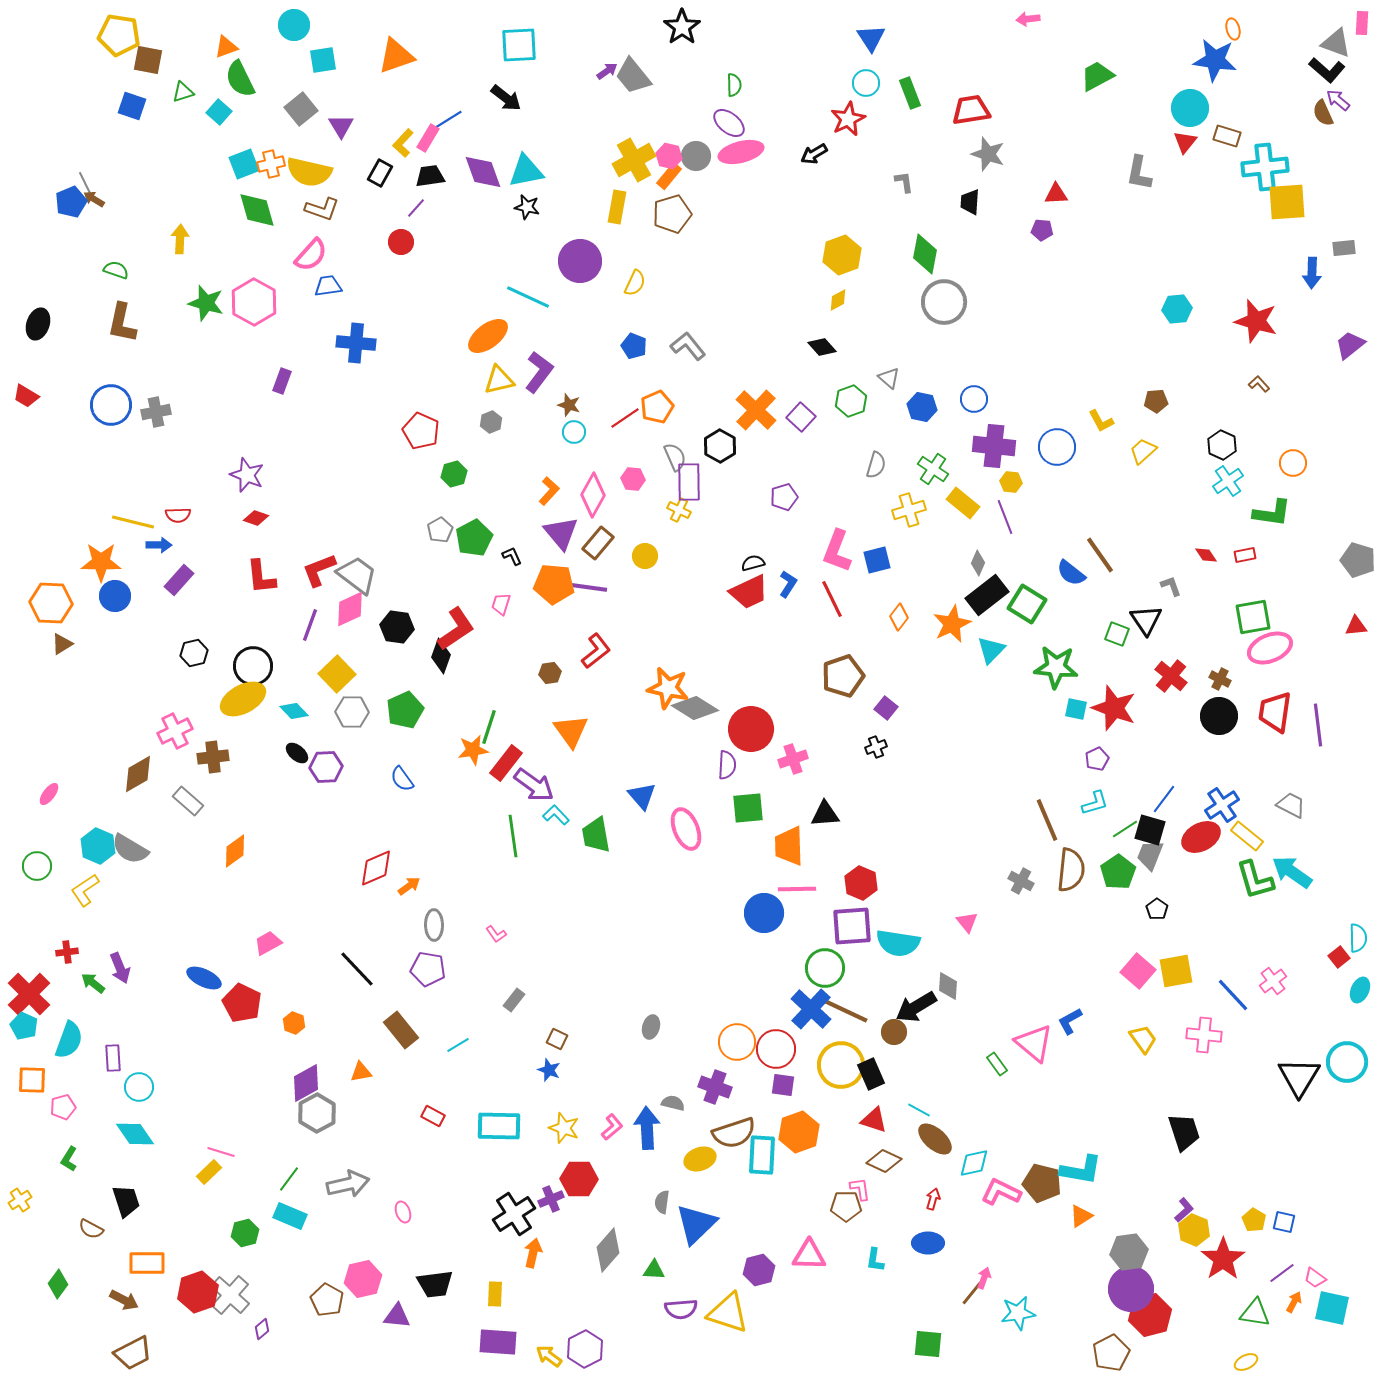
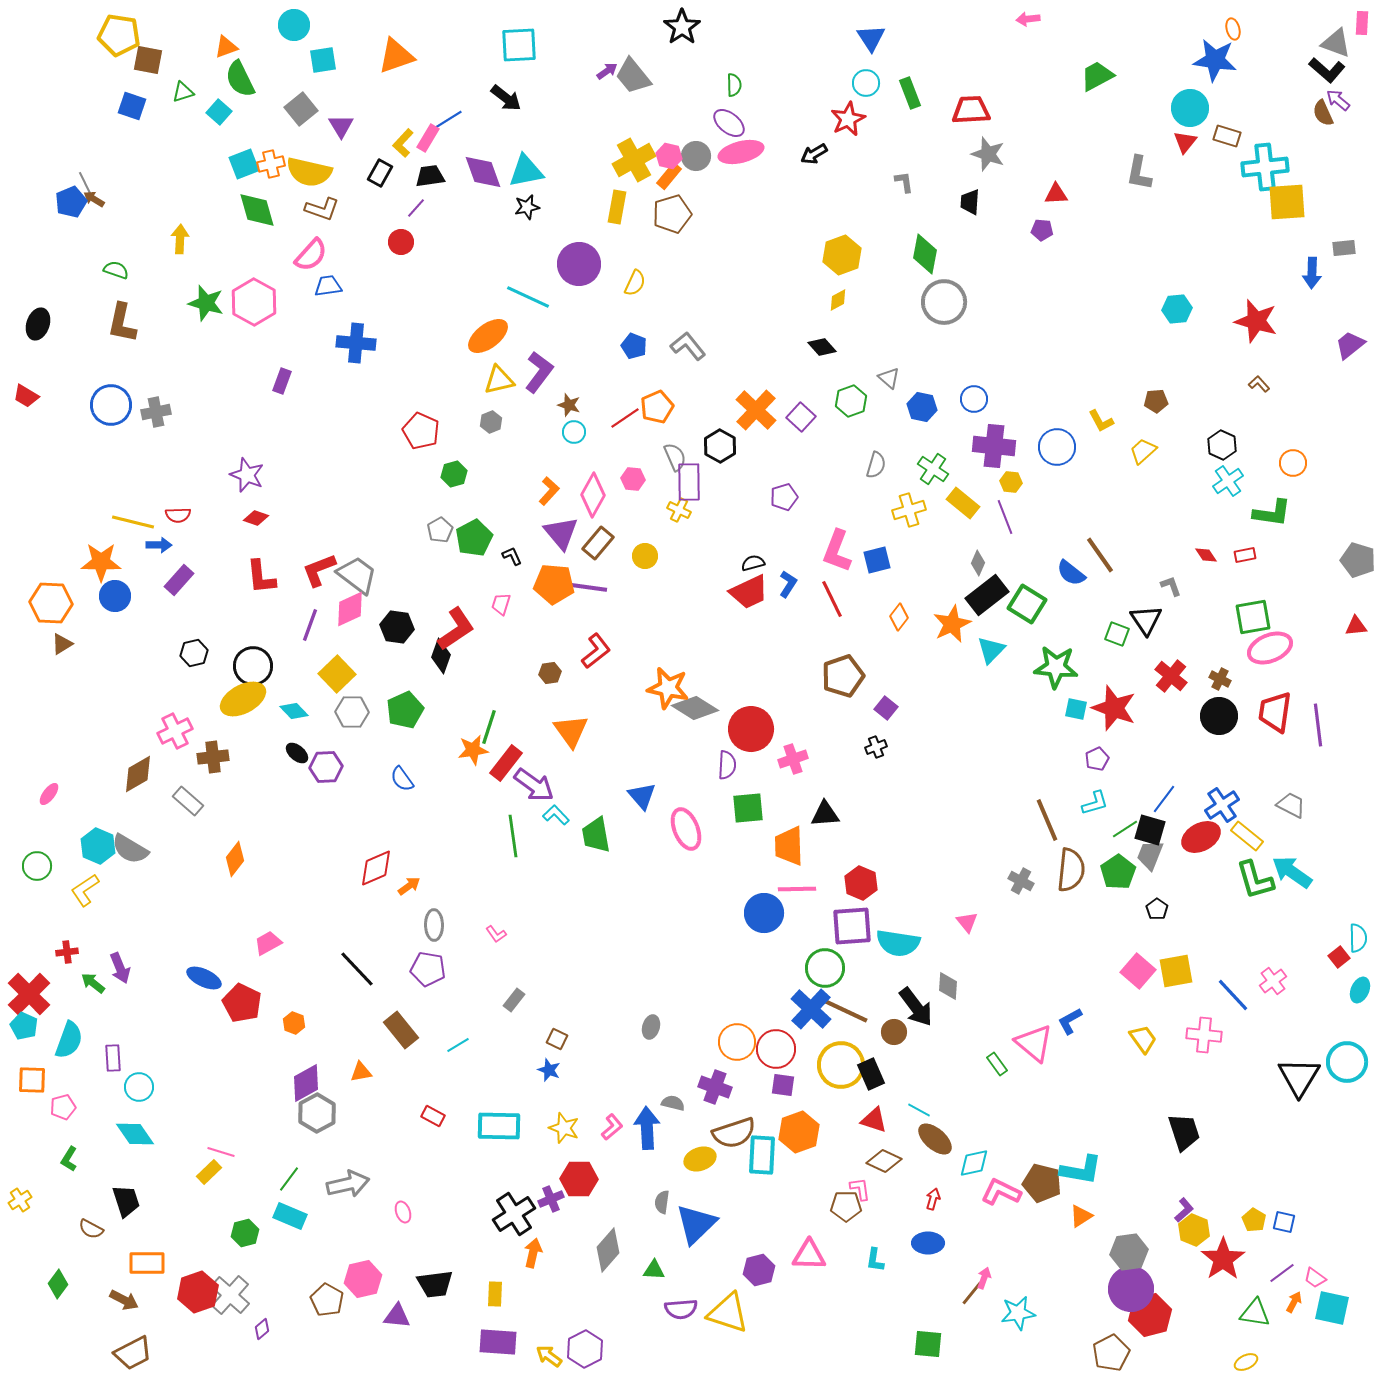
red trapezoid at (971, 110): rotated 6 degrees clockwise
black star at (527, 207): rotated 25 degrees counterclockwise
purple circle at (580, 261): moved 1 px left, 3 px down
orange diamond at (235, 851): moved 8 px down; rotated 16 degrees counterclockwise
black arrow at (916, 1007): rotated 96 degrees counterclockwise
